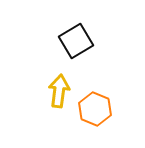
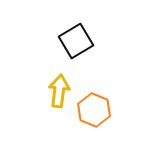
orange hexagon: moved 1 px left, 1 px down
